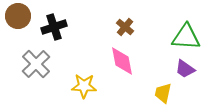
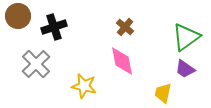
green triangle: rotated 40 degrees counterclockwise
yellow star: rotated 10 degrees clockwise
